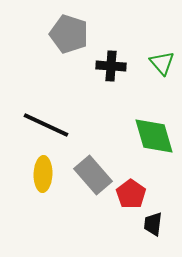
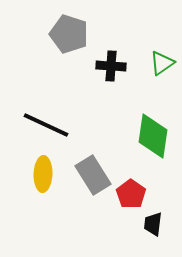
green triangle: rotated 36 degrees clockwise
green diamond: moved 1 px left; rotated 24 degrees clockwise
gray rectangle: rotated 9 degrees clockwise
